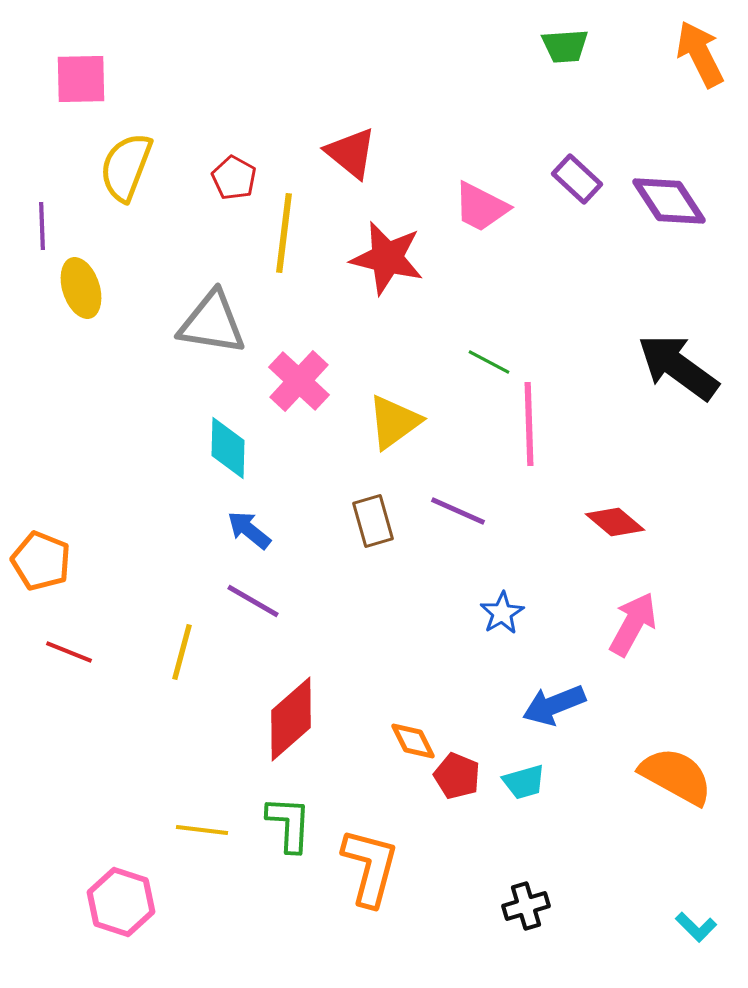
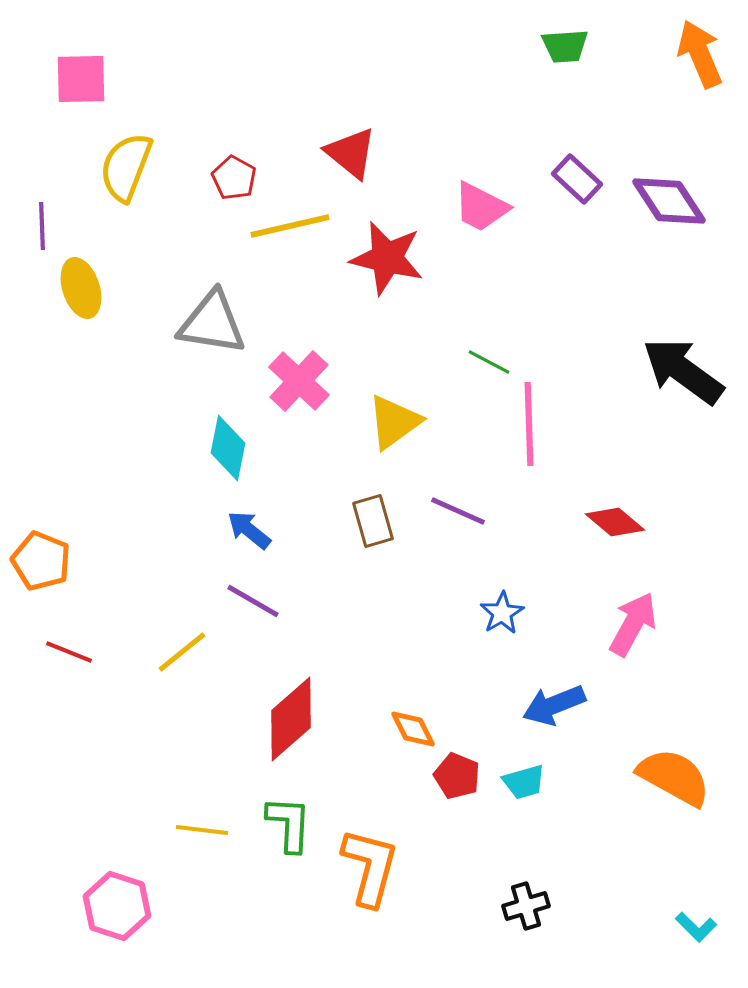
orange arrow at (700, 54): rotated 4 degrees clockwise
yellow line at (284, 233): moved 6 px right, 7 px up; rotated 70 degrees clockwise
black arrow at (678, 367): moved 5 px right, 4 px down
cyan diamond at (228, 448): rotated 10 degrees clockwise
yellow line at (182, 652): rotated 36 degrees clockwise
orange diamond at (413, 741): moved 12 px up
orange semicircle at (676, 776): moved 2 px left, 1 px down
pink hexagon at (121, 902): moved 4 px left, 4 px down
